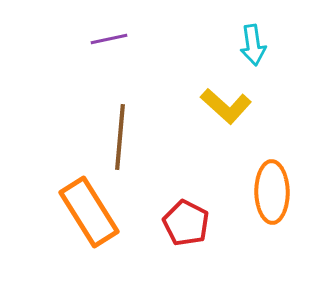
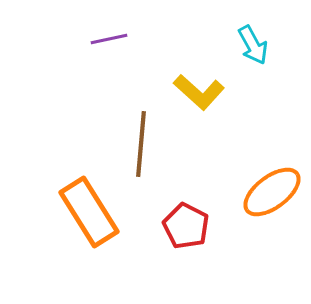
cyan arrow: rotated 21 degrees counterclockwise
yellow L-shape: moved 27 px left, 14 px up
brown line: moved 21 px right, 7 px down
orange ellipse: rotated 54 degrees clockwise
red pentagon: moved 3 px down
